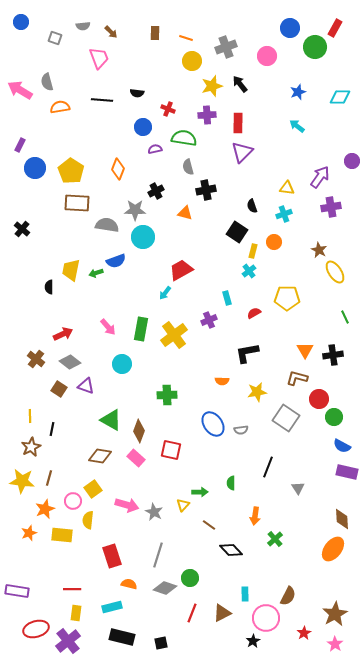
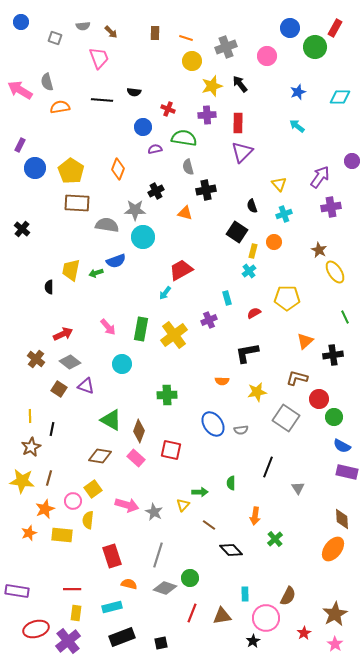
black semicircle at (137, 93): moved 3 px left, 1 px up
yellow triangle at (287, 188): moved 8 px left, 4 px up; rotated 42 degrees clockwise
orange triangle at (305, 350): moved 9 px up; rotated 18 degrees clockwise
brown triangle at (222, 613): moved 3 px down; rotated 18 degrees clockwise
black rectangle at (122, 637): rotated 35 degrees counterclockwise
